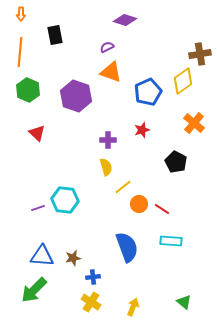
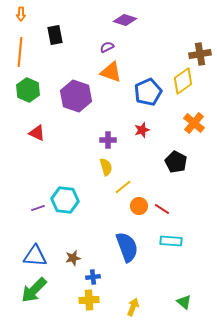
red triangle: rotated 18 degrees counterclockwise
orange circle: moved 2 px down
blue triangle: moved 7 px left
yellow cross: moved 2 px left, 2 px up; rotated 36 degrees counterclockwise
